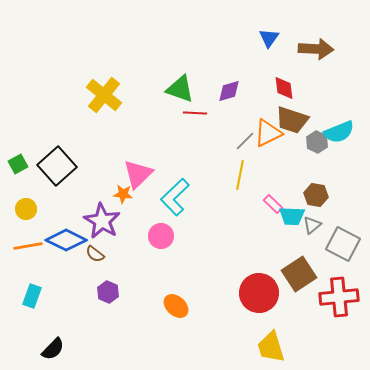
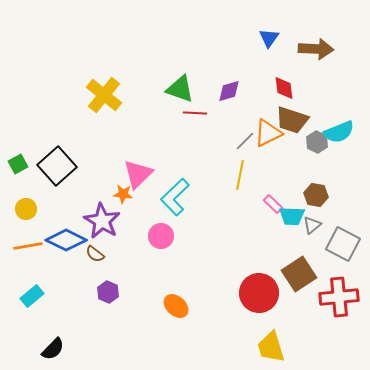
cyan rectangle: rotated 30 degrees clockwise
